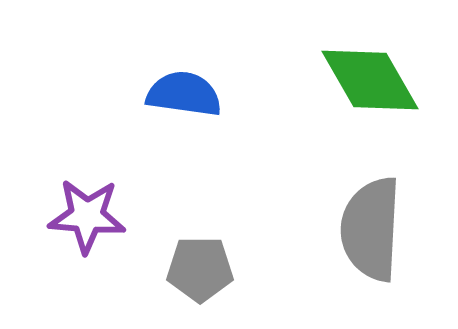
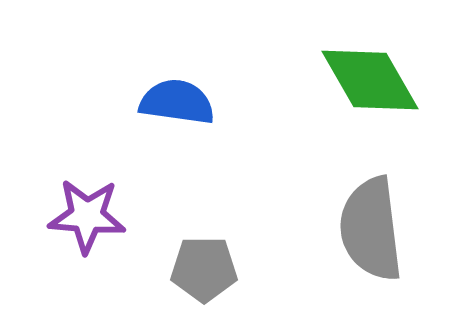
blue semicircle: moved 7 px left, 8 px down
gray semicircle: rotated 10 degrees counterclockwise
gray pentagon: moved 4 px right
